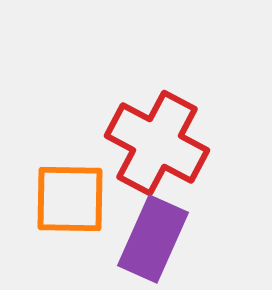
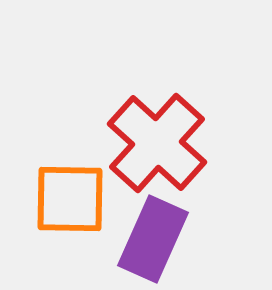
red cross: rotated 14 degrees clockwise
